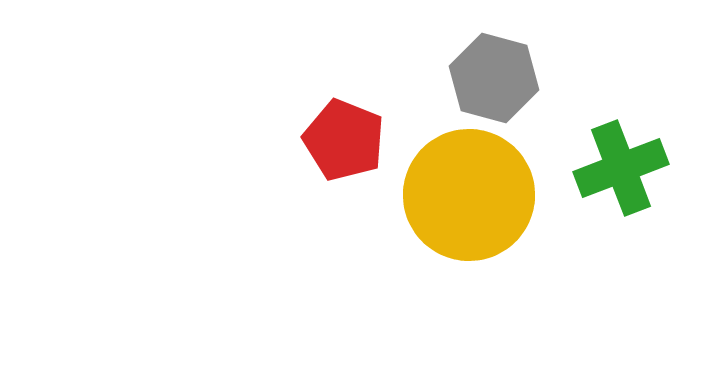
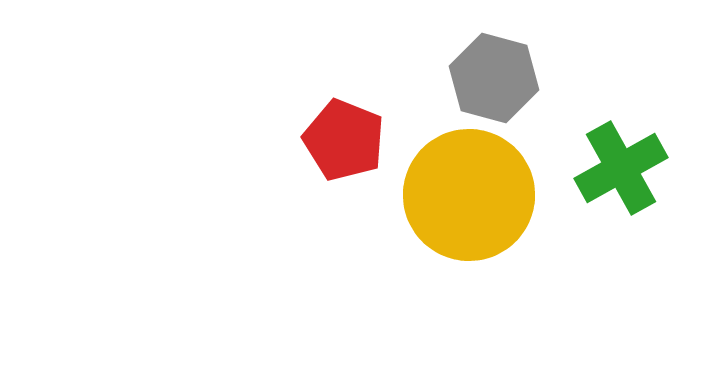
green cross: rotated 8 degrees counterclockwise
